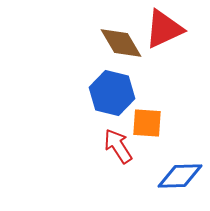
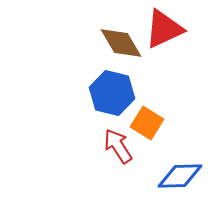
orange square: rotated 28 degrees clockwise
